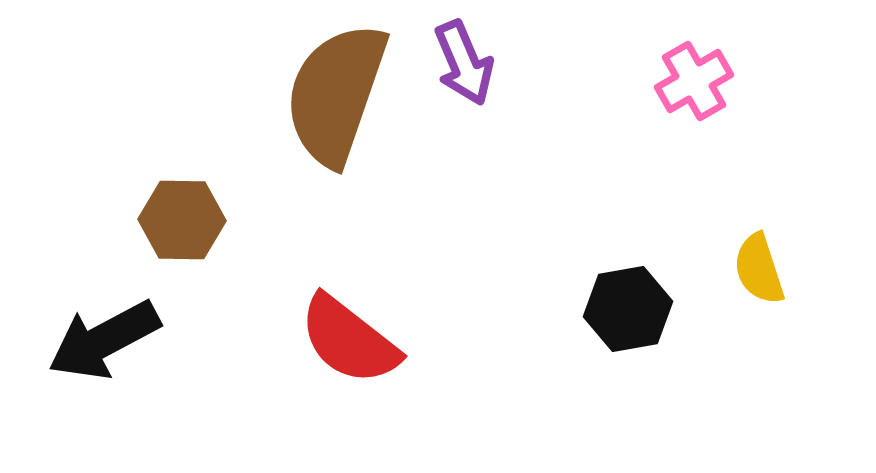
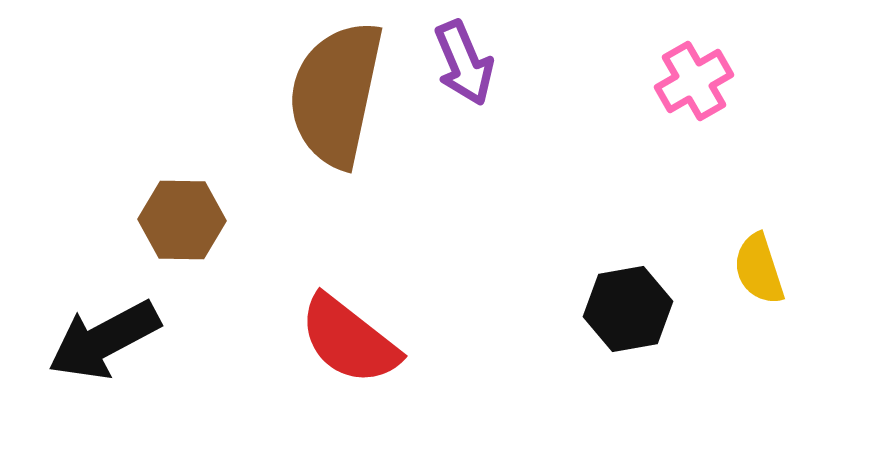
brown semicircle: rotated 7 degrees counterclockwise
